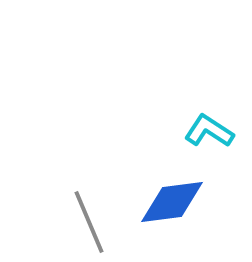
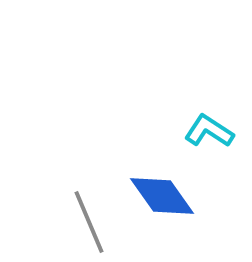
blue diamond: moved 10 px left, 6 px up; rotated 62 degrees clockwise
